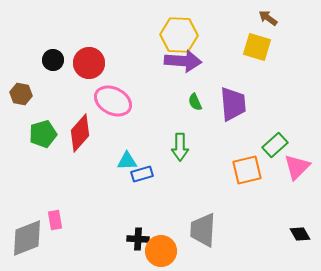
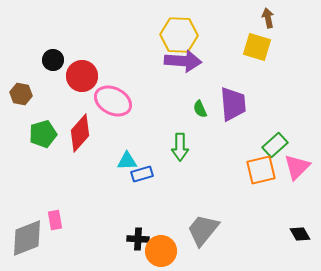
brown arrow: rotated 42 degrees clockwise
red circle: moved 7 px left, 13 px down
green semicircle: moved 5 px right, 7 px down
orange square: moved 14 px right
gray trapezoid: rotated 36 degrees clockwise
